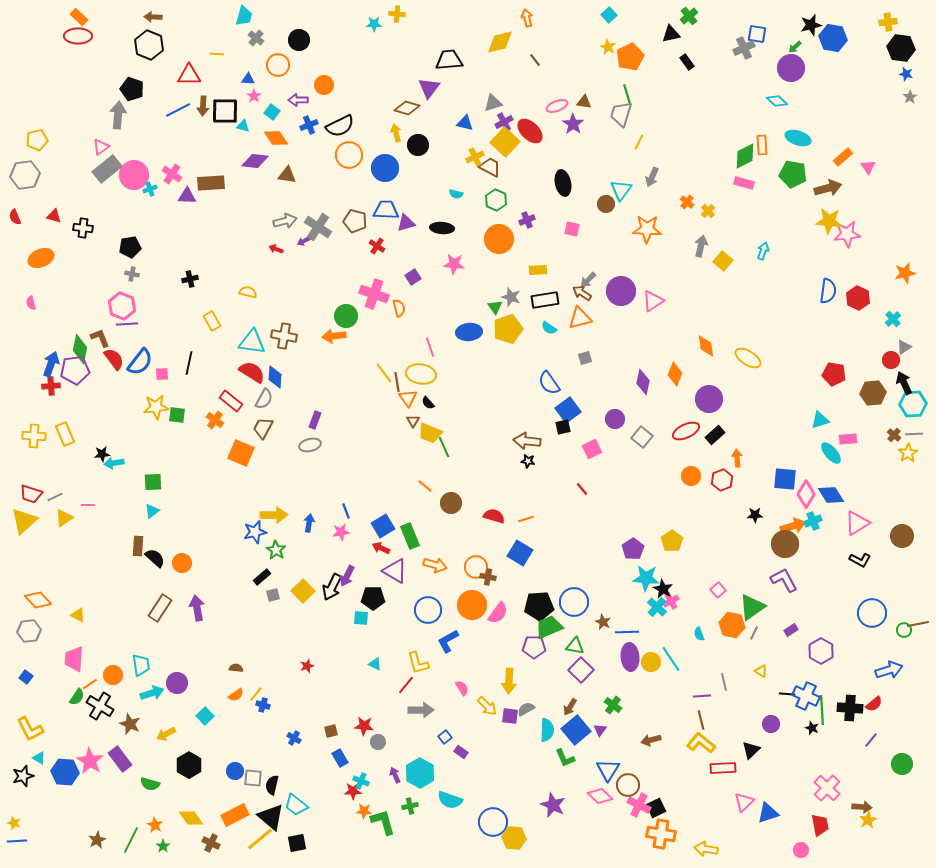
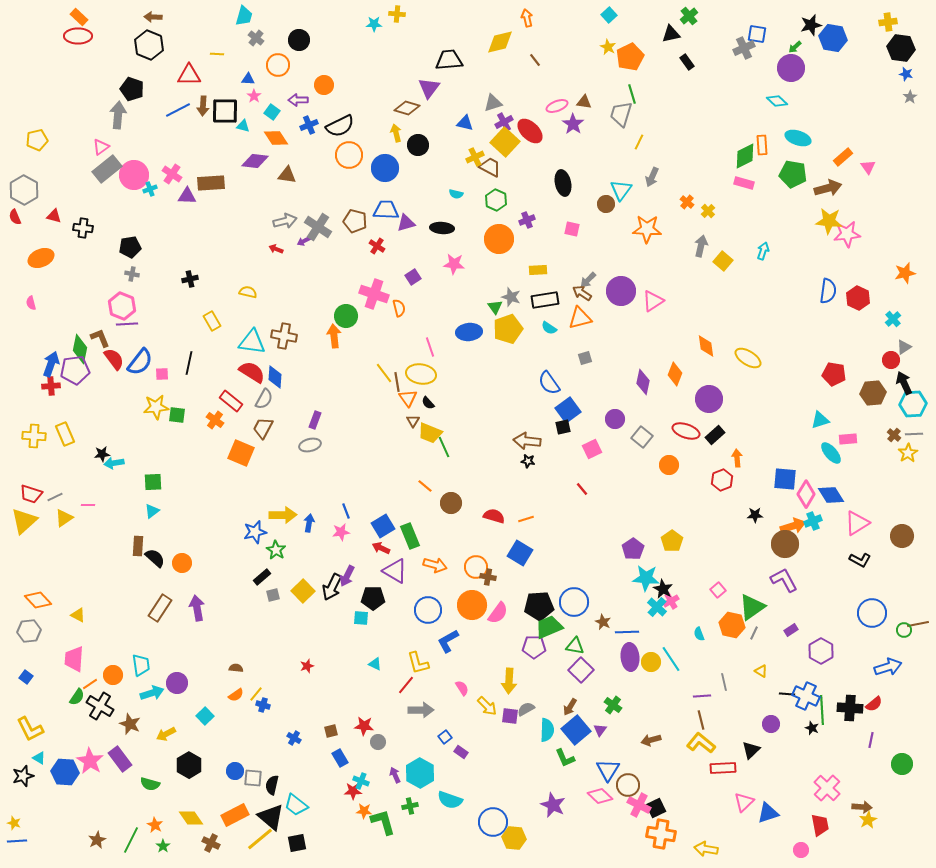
green line at (627, 94): moved 5 px right
gray hexagon at (25, 175): moved 1 px left, 15 px down; rotated 24 degrees counterclockwise
orange arrow at (334, 336): rotated 90 degrees clockwise
red ellipse at (686, 431): rotated 44 degrees clockwise
orange circle at (691, 476): moved 22 px left, 11 px up
yellow arrow at (274, 515): moved 9 px right
blue arrow at (889, 670): moved 1 px left, 3 px up
purple line at (871, 740): rotated 28 degrees counterclockwise
